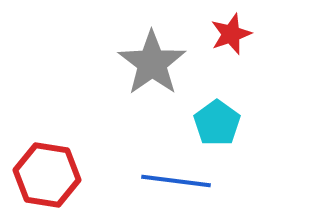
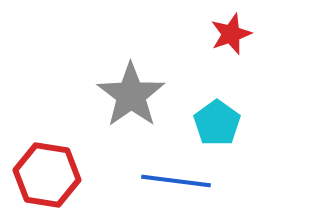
gray star: moved 21 px left, 32 px down
